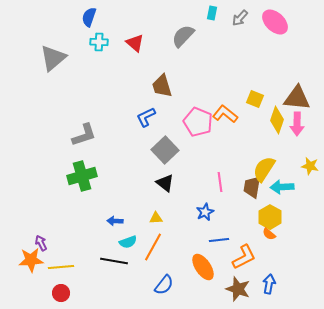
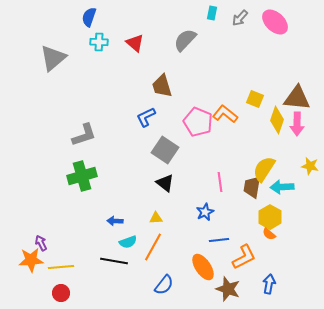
gray semicircle at (183, 36): moved 2 px right, 4 px down
gray square at (165, 150): rotated 12 degrees counterclockwise
brown star at (238, 289): moved 10 px left
